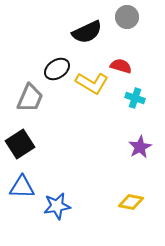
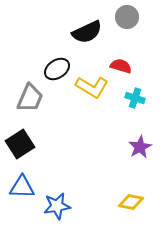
yellow L-shape: moved 4 px down
